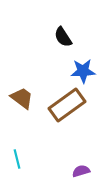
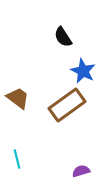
blue star: rotated 30 degrees clockwise
brown trapezoid: moved 4 px left
